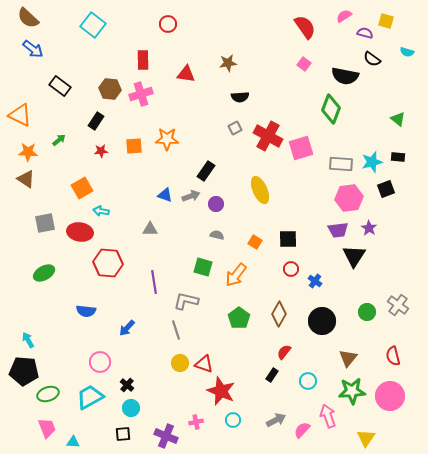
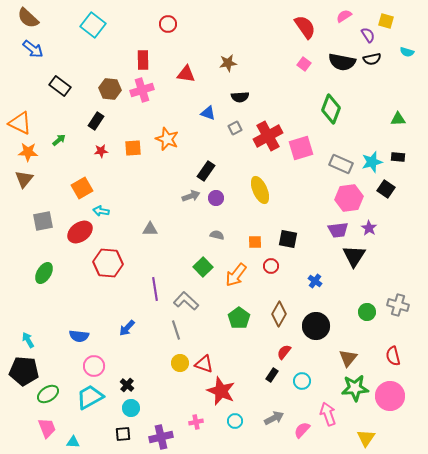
purple semicircle at (365, 33): moved 3 px right, 2 px down; rotated 42 degrees clockwise
black semicircle at (372, 59): rotated 48 degrees counterclockwise
black semicircle at (345, 76): moved 3 px left, 14 px up
pink cross at (141, 94): moved 1 px right, 4 px up
orange triangle at (20, 115): moved 8 px down
green triangle at (398, 119): rotated 42 degrees counterclockwise
red cross at (268, 136): rotated 32 degrees clockwise
orange star at (167, 139): rotated 20 degrees clockwise
orange square at (134, 146): moved 1 px left, 2 px down
gray rectangle at (341, 164): rotated 20 degrees clockwise
brown triangle at (26, 179): moved 2 px left; rotated 36 degrees clockwise
black square at (386, 189): rotated 36 degrees counterclockwise
blue triangle at (165, 195): moved 43 px right, 82 px up
purple circle at (216, 204): moved 6 px up
gray square at (45, 223): moved 2 px left, 2 px up
red ellipse at (80, 232): rotated 45 degrees counterclockwise
black square at (288, 239): rotated 12 degrees clockwise
orange square at (255, 242): rotated 32 degrees counterclockwise
green square at (203, 267): rotated 30 degrees clockwise
red circle at (291, 269): moved 20 px left, 3 px up
green ellipse at (44, 273): rotated 30 degrees counterclockwise
purple line at (154, 282): moved 1 px right, 7 px down
gray L-shape at (186, 301): rotated 30 degrees clockwise
gray cross at (398, 305): rotated 20 degrees counterclockwise
blue semicircle at (86, 311): moved 7 px left, 25 px down
black circle at (322, 321): moved 6 px left, 5 px down
pink circle at (100, 362): moved 6 px left, 4 px down
cyan circle at (308, 381): moved 6 px left
green star at (352, 391): moved 3 px right, 3 px up
green ellipse at (48, 394): rotated 15 degrees counterclockwise
pink arrow at (328, 416): moved 2 px up
cyan circle at (233, 420): moved 2 px right, 1 px down
gray arrow at (276, 420): moved 2 px left, 2 px up
purple cross at (166, 436): moved 5 px left, 1 px down; rotated 35 degrees counterclockwise
